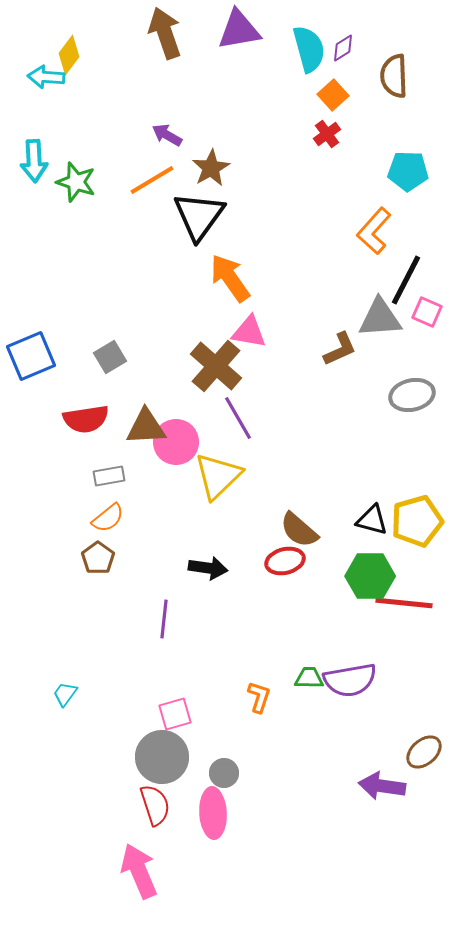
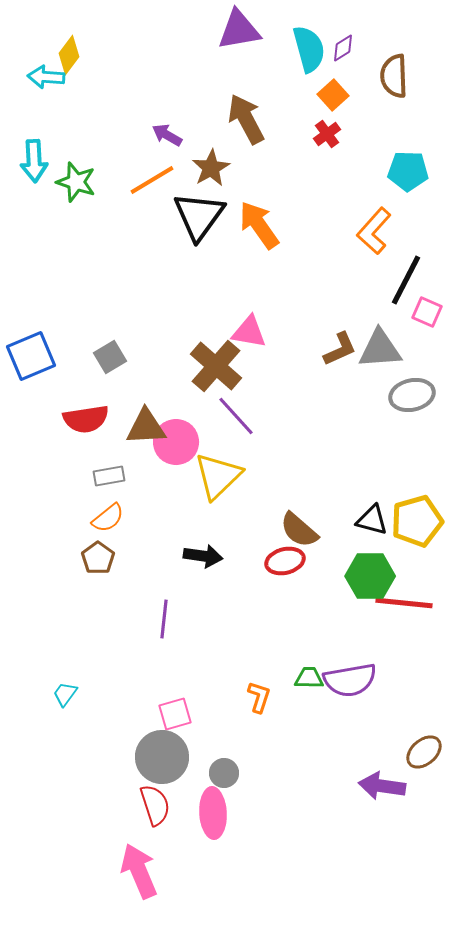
brown arrow at (165, 33): moved 81 px right, 86 px down; rotated 9 degrees counterclockwise
orange arrow at (230, 278): moved 29 px right, 53 px up
gray triangle at (380, 318): moved 31 px down
purple line at (238, 418): moved 2 px left, 2 px up; rotated 12 degrees counterclockwise
black arrow at (208, 568): moved 5 px left, 12 px up
